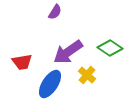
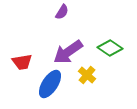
purple semicircle: moved 7 px right
